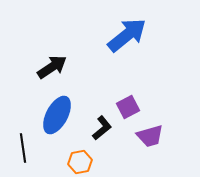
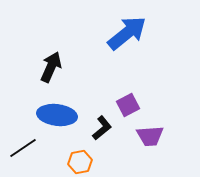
blue arrow: moved 2 px up
black arrow: moved 1 px left; rotated 32 degrees counterclockwise
purple square: moved 2 px up
blue ellipse: rotated 69 degrees clockwise
purple trapezoid: rotated 12 degrees clockwise
black line: rotated 64 degrees clockwise
